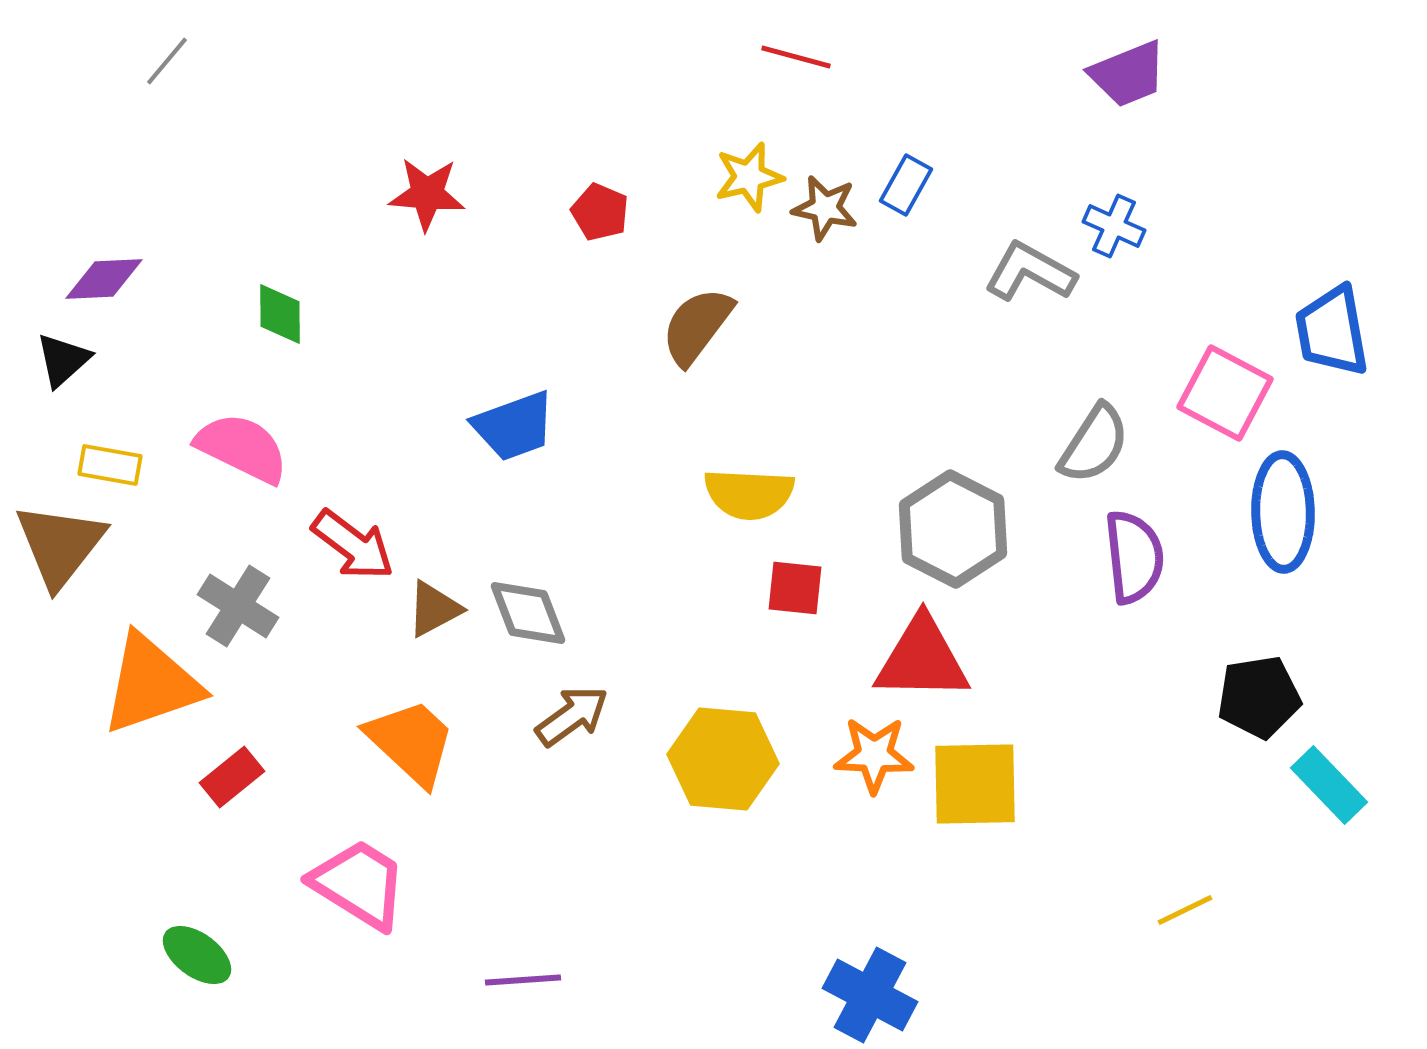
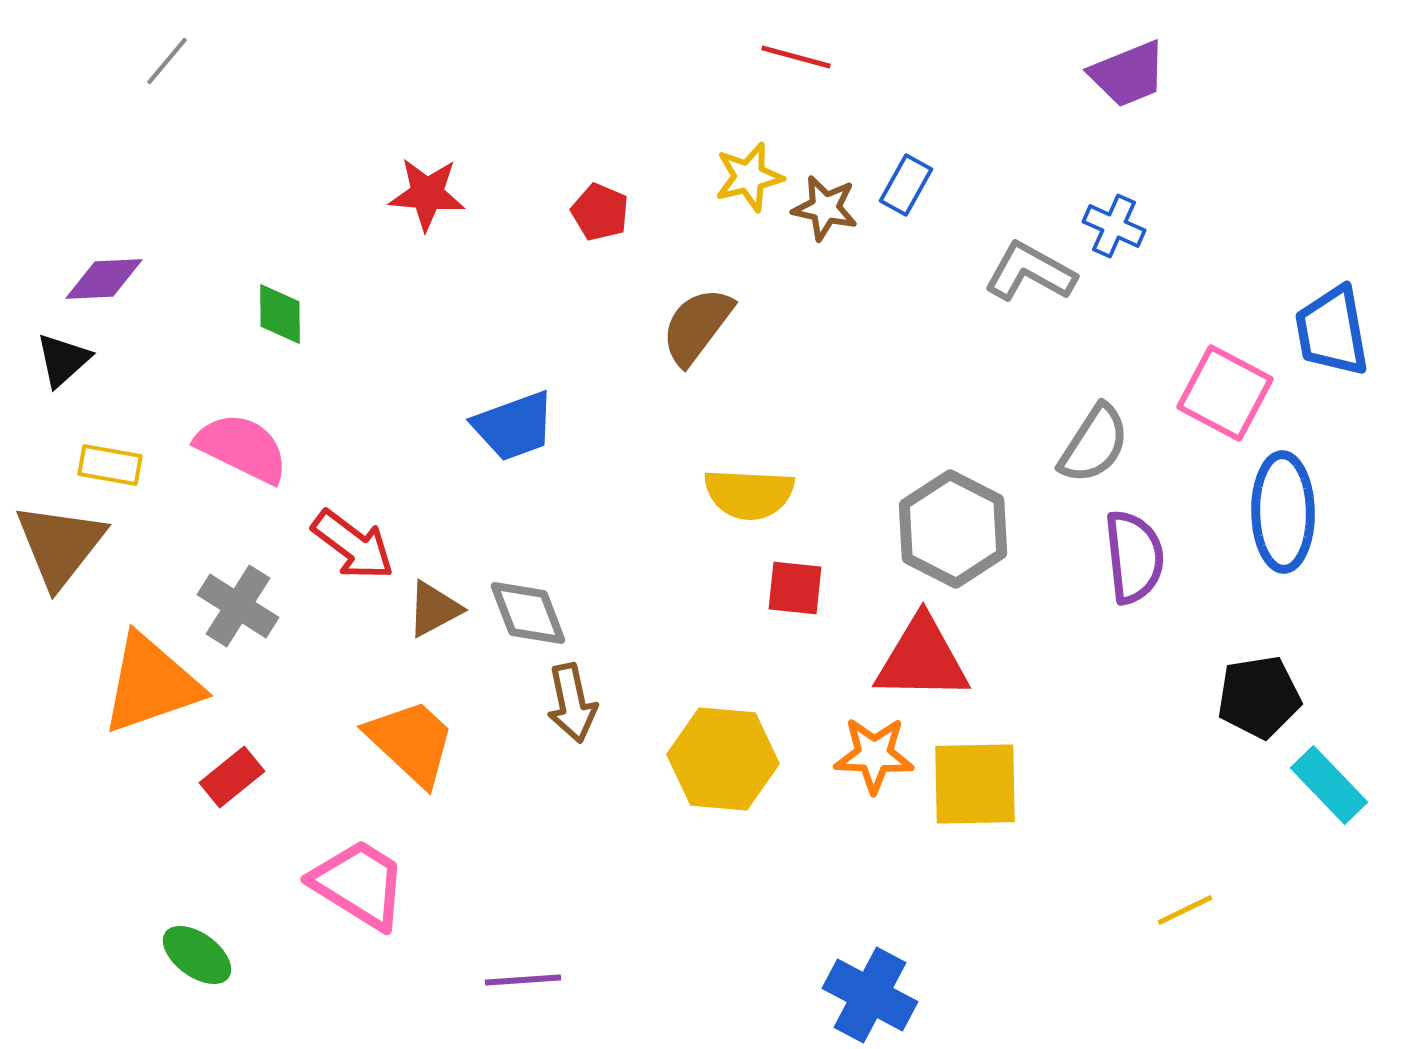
brown arrow at (572, 716): moved 13 px up; rotated 114 degrees clockwise
